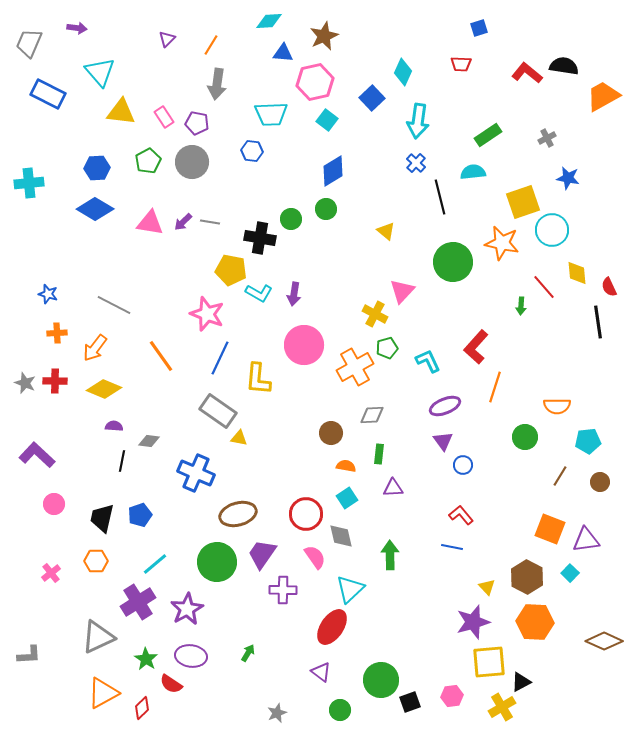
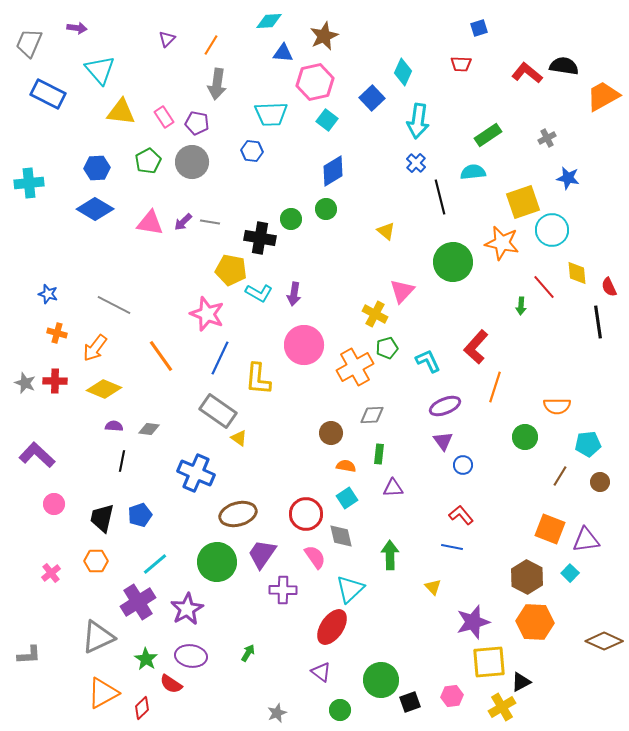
cyan triangle at (100, 72): moved 2 px up
orange cross at (57, 333): rotated 18 degrees clockwise
yellow triangle at (239, 438): rotated 24 degrees clockwise
gray diamond at (149, 441): moved 12 px up
cyan pentagon at (588, 441): moved 3 px down
yellow triangle at (487, 587): moved 54 px left
